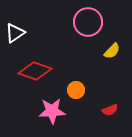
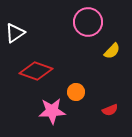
red diamond: moved 1 px right
orange circle: moved 2 px down
